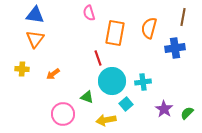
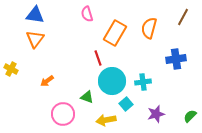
pink semicircle: moved 2 px left, 1 px down
brown line: rotated 18 degrees clockwise
orange rectangle: rotated 20 degrees clockwise
blue cross: moved 1 px right, 11 px down
yellow cross: moved 11 px left; rotated 24 degrees clockwise
orange arrow: moved 6 px left, 7 px down
purple star: moved 8 px left, 5 px down; rotated 24 degrees clockwise
green semicircle: moved 3 px right, 3 px down
